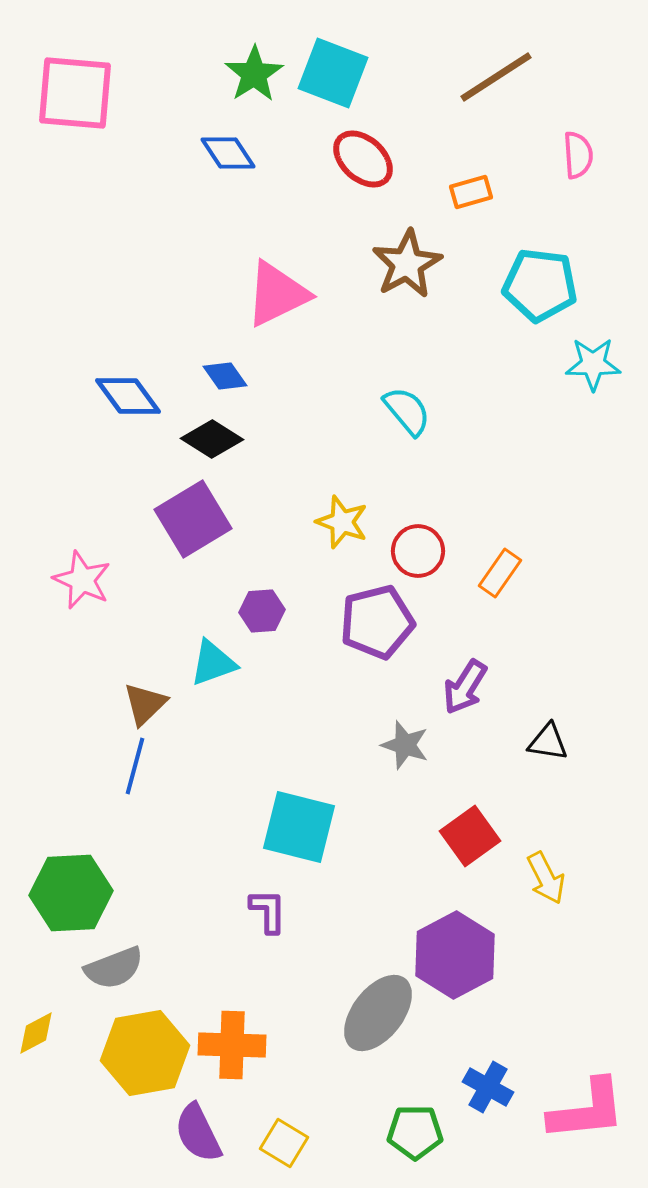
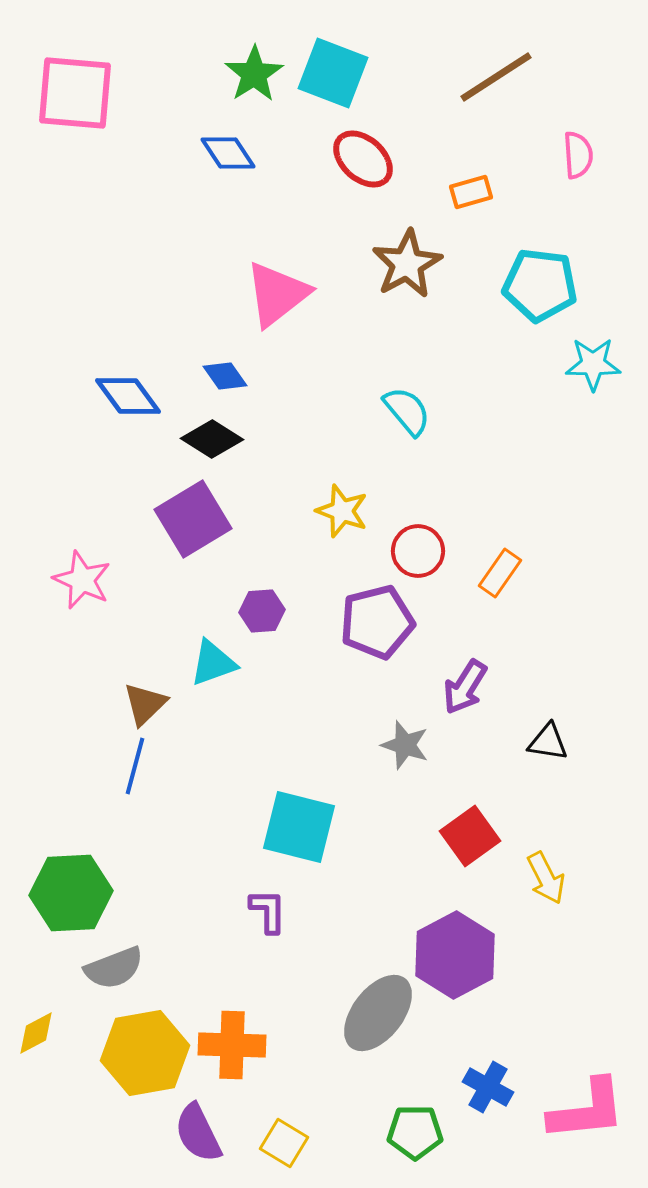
pink triangle at (277, 294): rotated 12 degrees counterclockwise
yellow star at (342, 522): moved 11 px up
